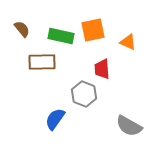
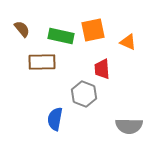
blue semicircle: rotated 25 degrees counterclockwise
gray semicircle: rotated 28 degrees counterclockwise
